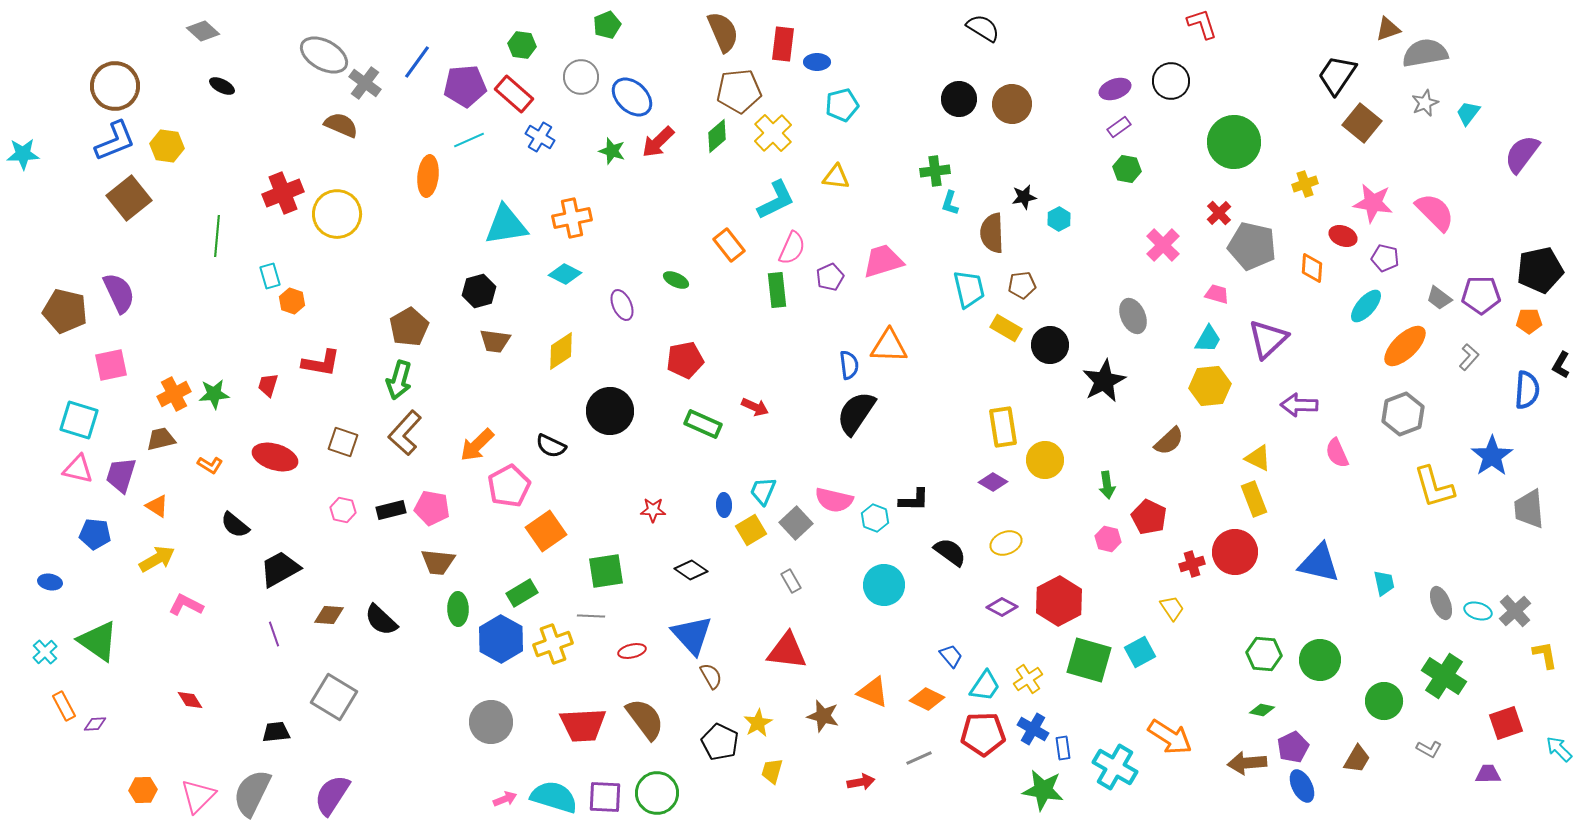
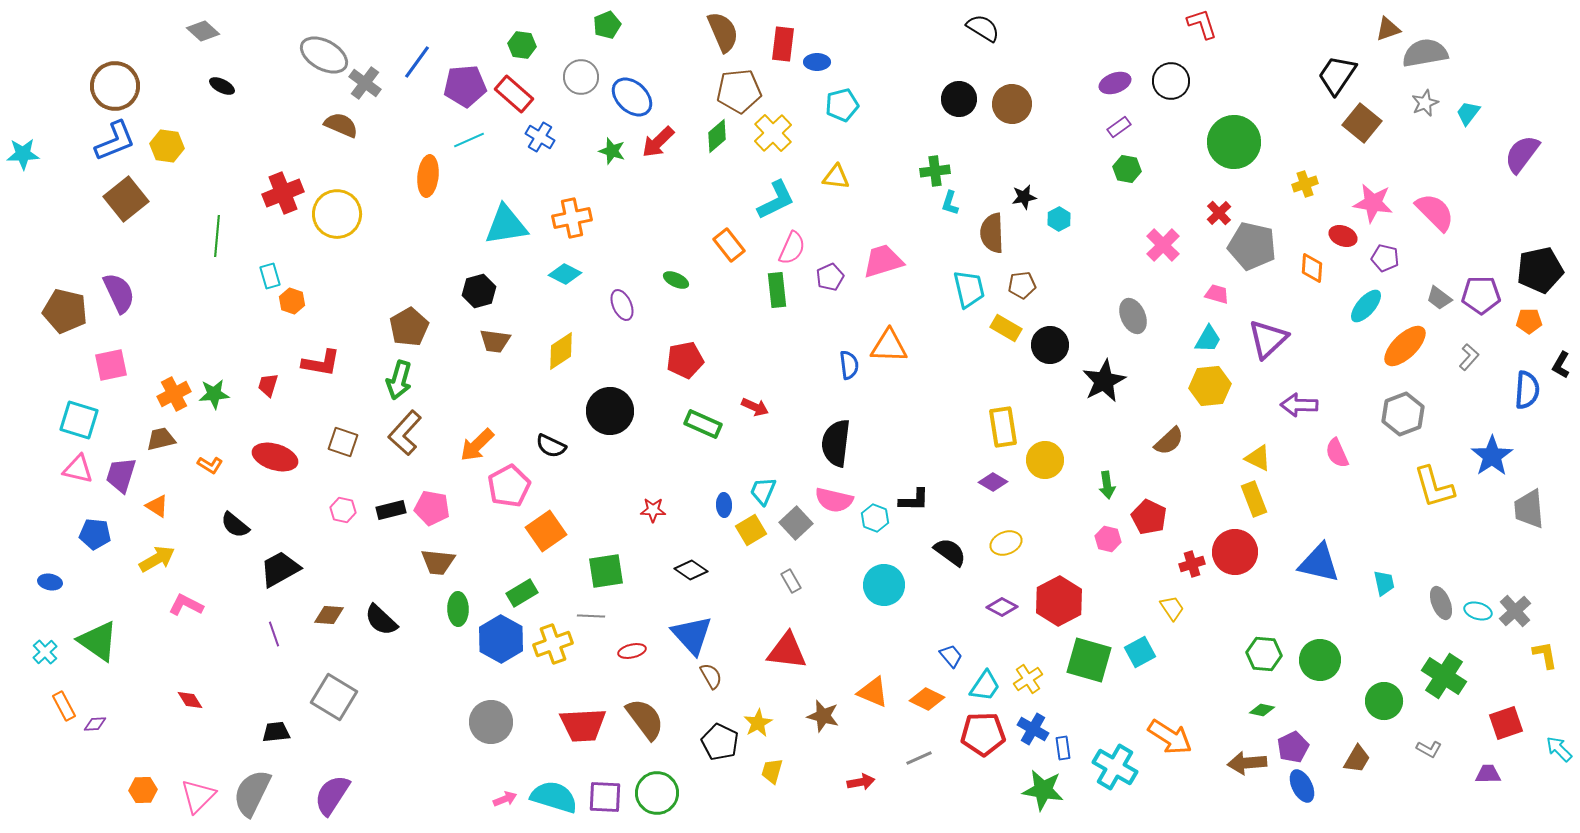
purple ellipse at (1115, 89): moved 6 px up
brown square at (129, 198): moved 3 px left, 1 px down
black semicircle at (856, 413): moved 20 px left, 30 px down; rotated 27 degrees counterclockwise
